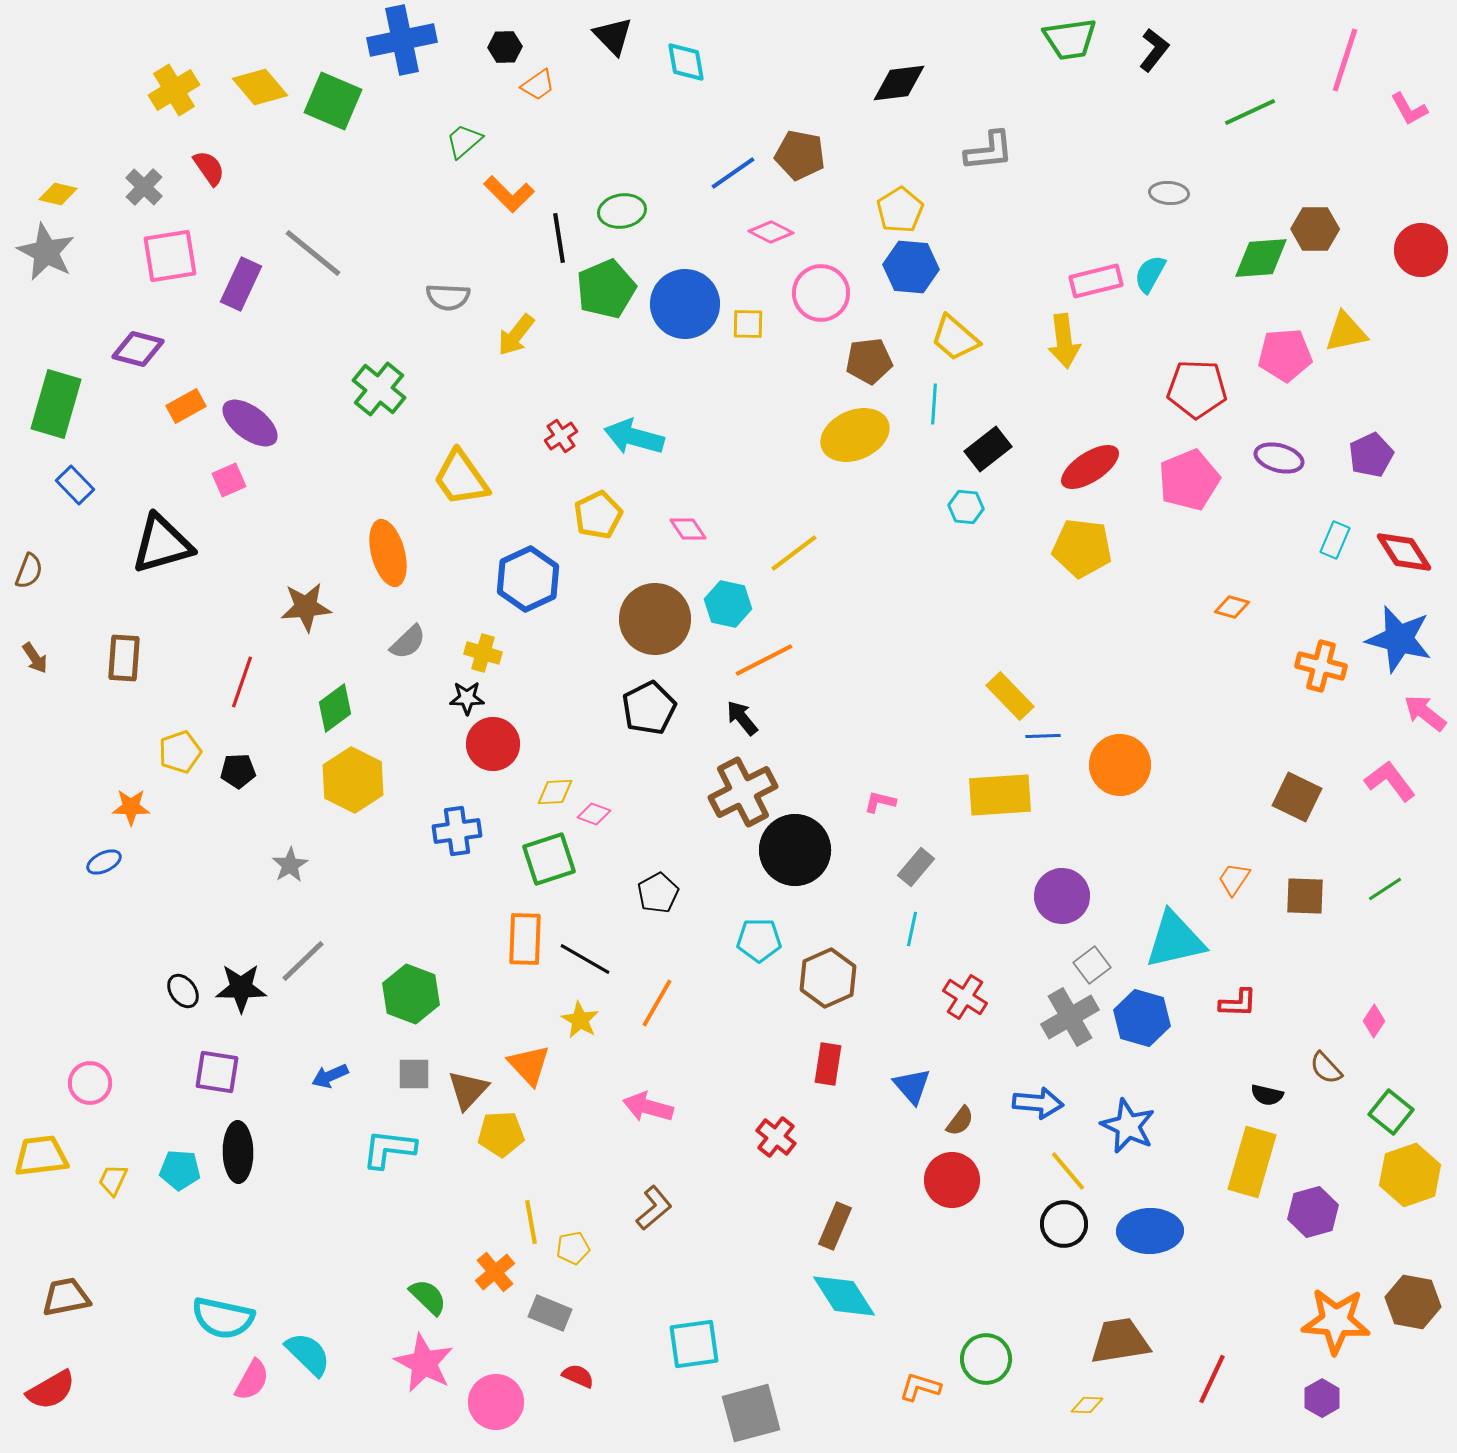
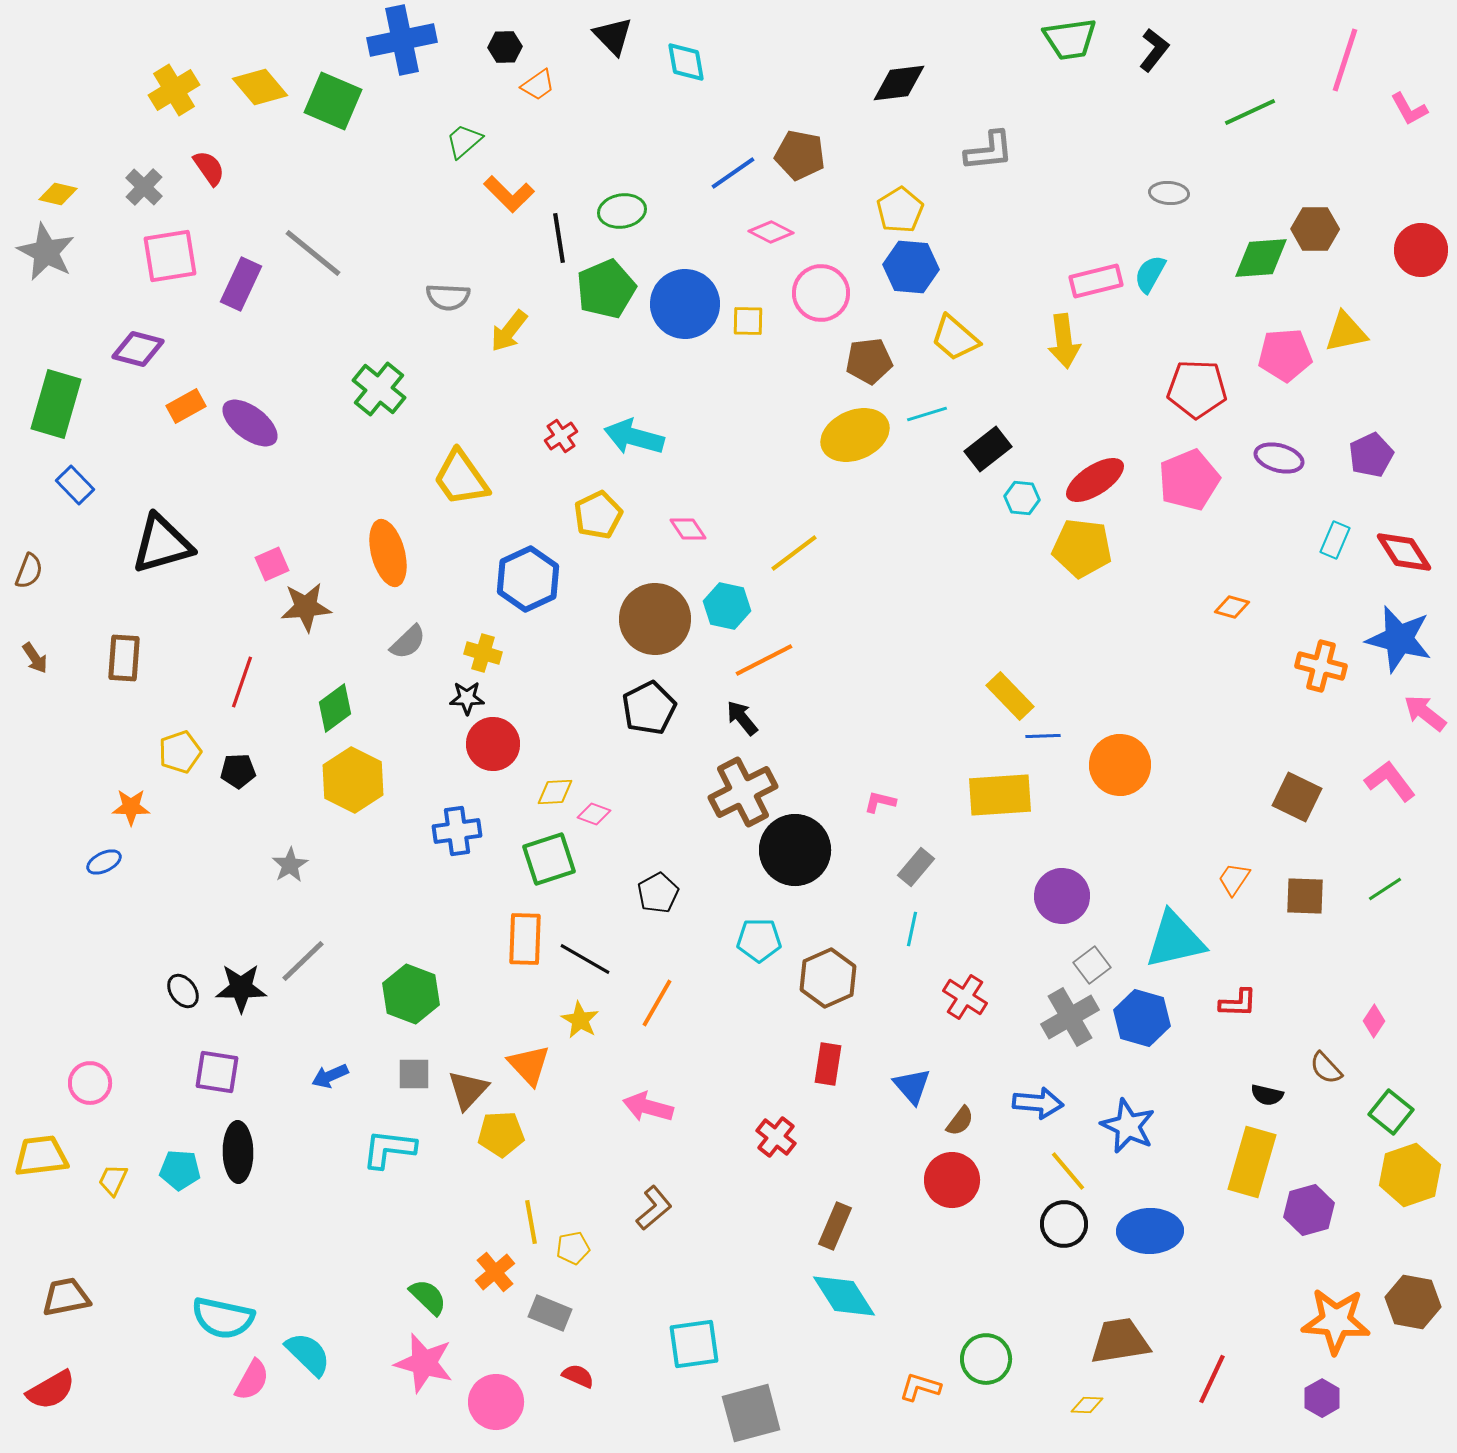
yellow square at (748, 324): moved 3 px up
yellow arrow at (516, 335): moved 7 px left, 4 px up
cyan line at (934, 404): moved 7 px left, 10 px down; rotated 69 degrees clockwise
red ellipse at (1090, 467): moved 5 px right, 13 px down
pink square at (229, 480): moved 43 px right, 84 px down
cyan hexagon at (966, 507): moved 56 px right, 9 px up
cyan hexagon at (728, 604): moved 1 px left, 2 px down
purple hexagon at (1313, 1212): moved 4 px left, 2 px up
pink star at (424, 1363): rotated 12 degrees counterclockwise
